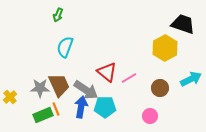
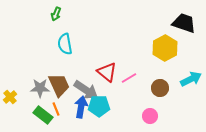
green arrow: moved 2 px left, 1 px up
black trapezoid: moved 1 px right, 1 px up
cyan semicircle: moved 3 px up; rotated 30 degrees counterclockwise
cyan pentagon: moved 6 px left, 1 px up
green rectangle: rotated 60 degrees clockwise
